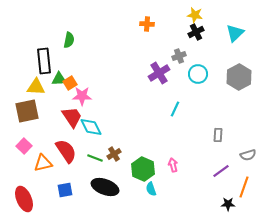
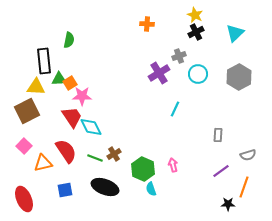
yellow star: rotated 14 degrees clockwise
brown square: rotated 15 degrees counterclockwise
